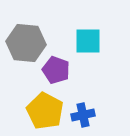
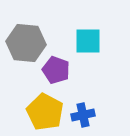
yellow pentagon: moved 1 px down
